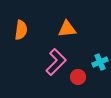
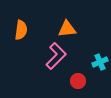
pink L-shape: moved 6 px up
red circle: moved 4 px down
